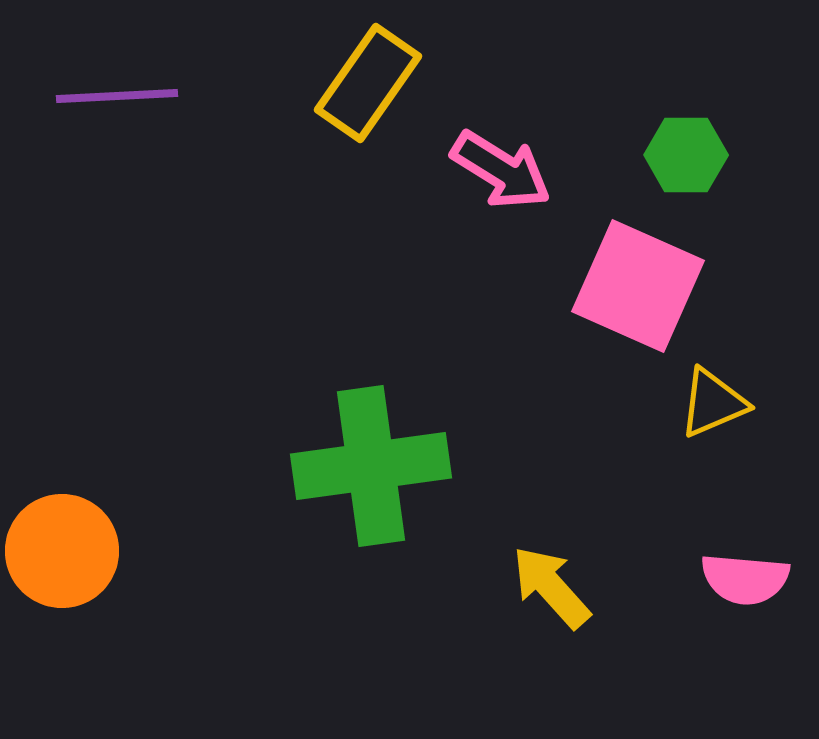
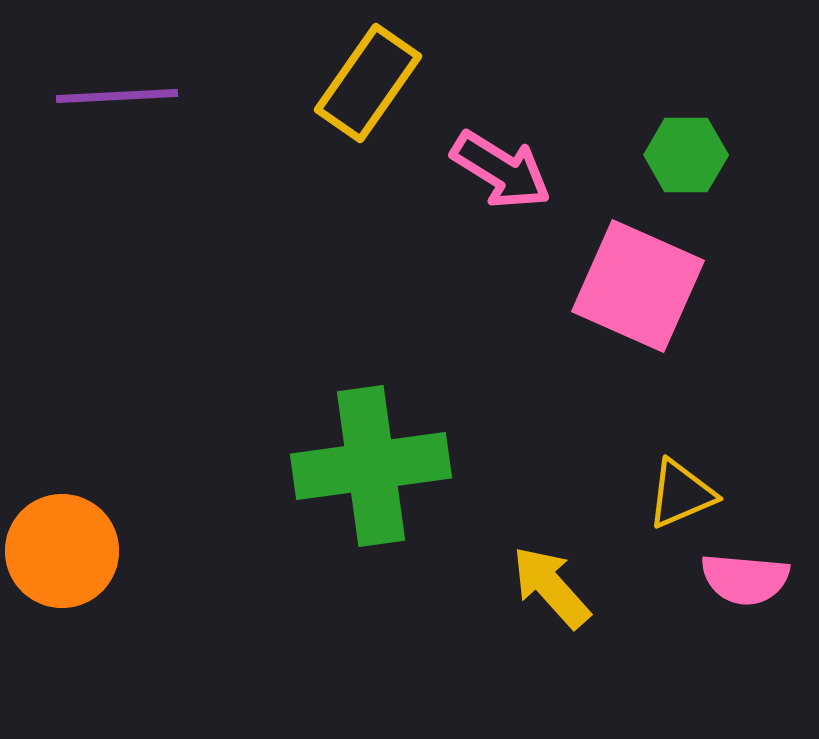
yellow triangle: moved 32 px left, 91 px down
